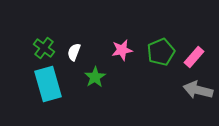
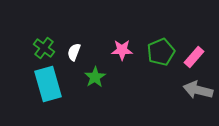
pink star: rotated 10 degrees clockwise
